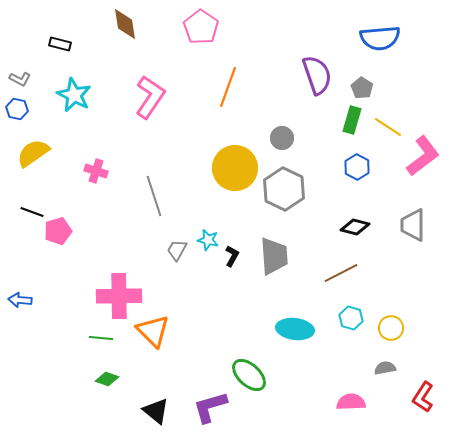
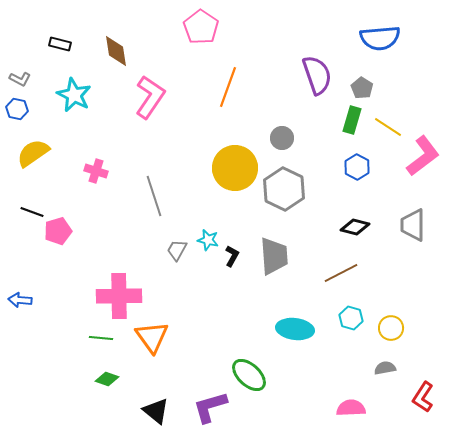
brown diamond at (125, 24): moved 9 px left, 27 px down
orange triangle at (153, 331): moved 1 px left, 6 px down; rotated 9 degrees clockwise
pink semicircle at (351, 402): moved 6 px down
